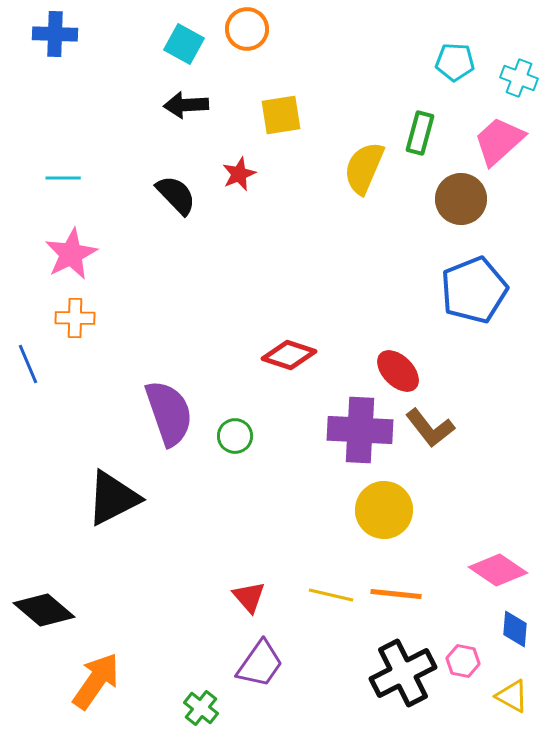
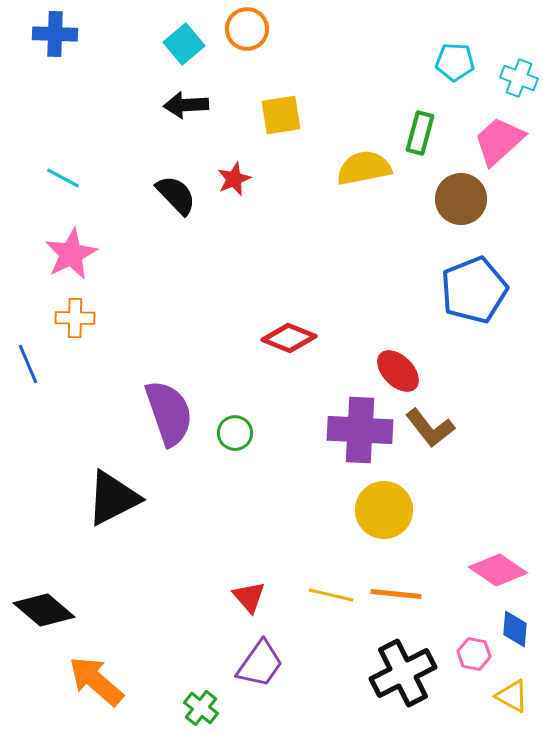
cyan square: rotated 21 degrees clockwise
yellow semicircle: rotated 56 degrees clockwise
red star: moved 5 px left, 5 px down
cyan line: rotated 28 degrees clockwise
red diamond: moved 17 px up; rotated 4 degrees clockwise
green circle: moved 3 px up
pink hexagon: moved 11 px right, 7 px up
orange arrow: rotated 84 degrees counterclockwise
